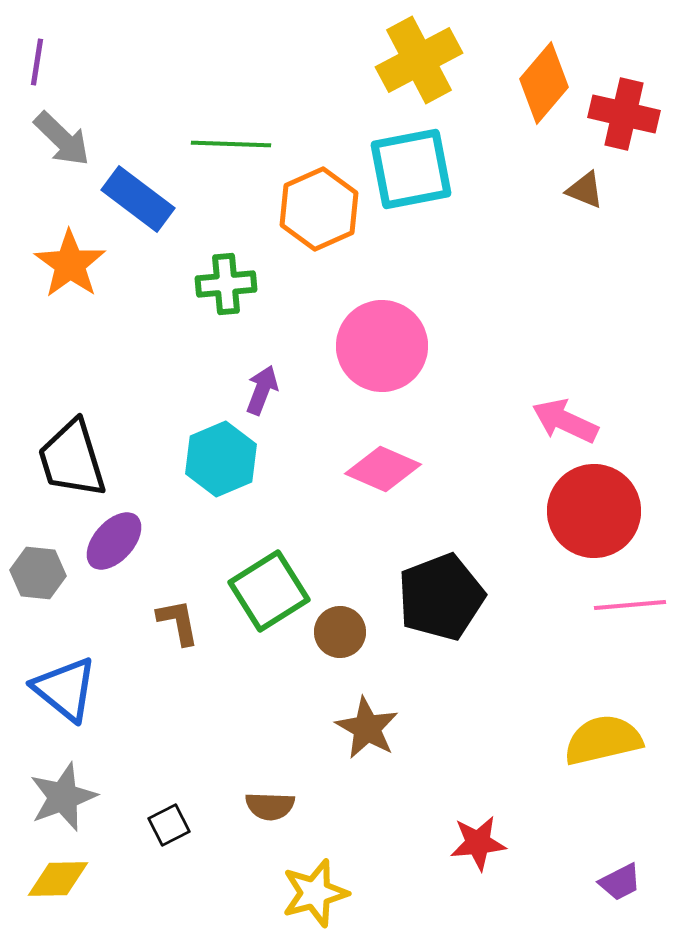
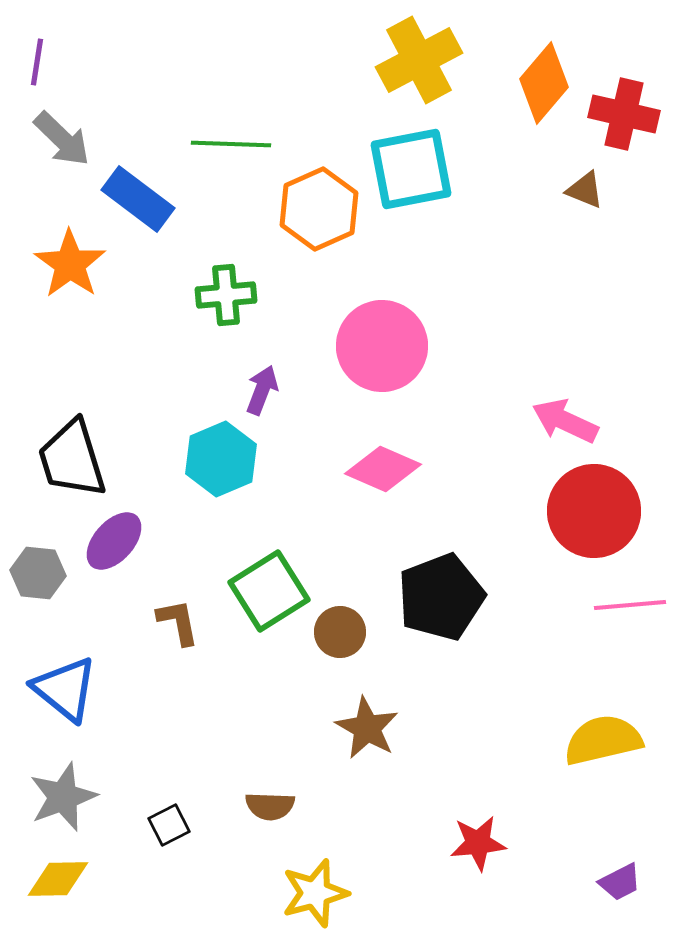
green cross: moved 11 px down
